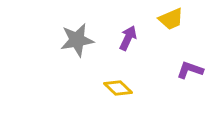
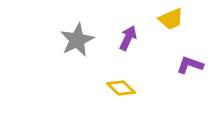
gray star: rotated 16 degrees counterclockwise
purple L-shape: moved 5 px up
yellow diamond: moved 3 px right
